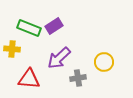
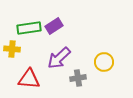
green rectangle: rotated 30 degrees counterclockwise
